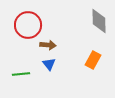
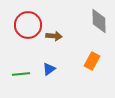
brown arrow: moved 6 px right, 9 px up
orange rectangle: moved 1 px left, 1 px down
blue triangle: moved 5 px down; rotated 32 degrees clockwise
